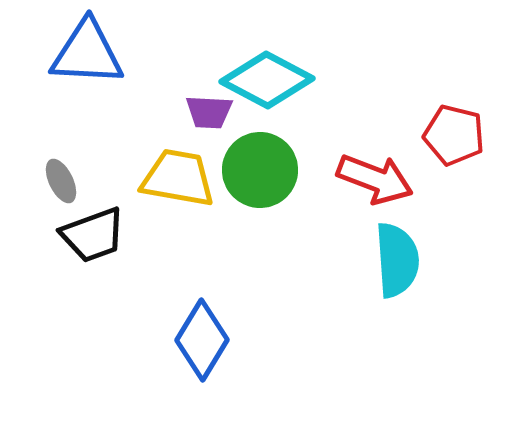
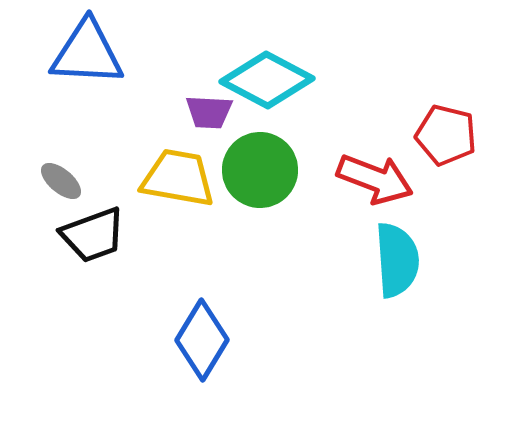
red pentagon: moved 8 px left
gray ellipse: rotated 24 degrees counterclockwise
